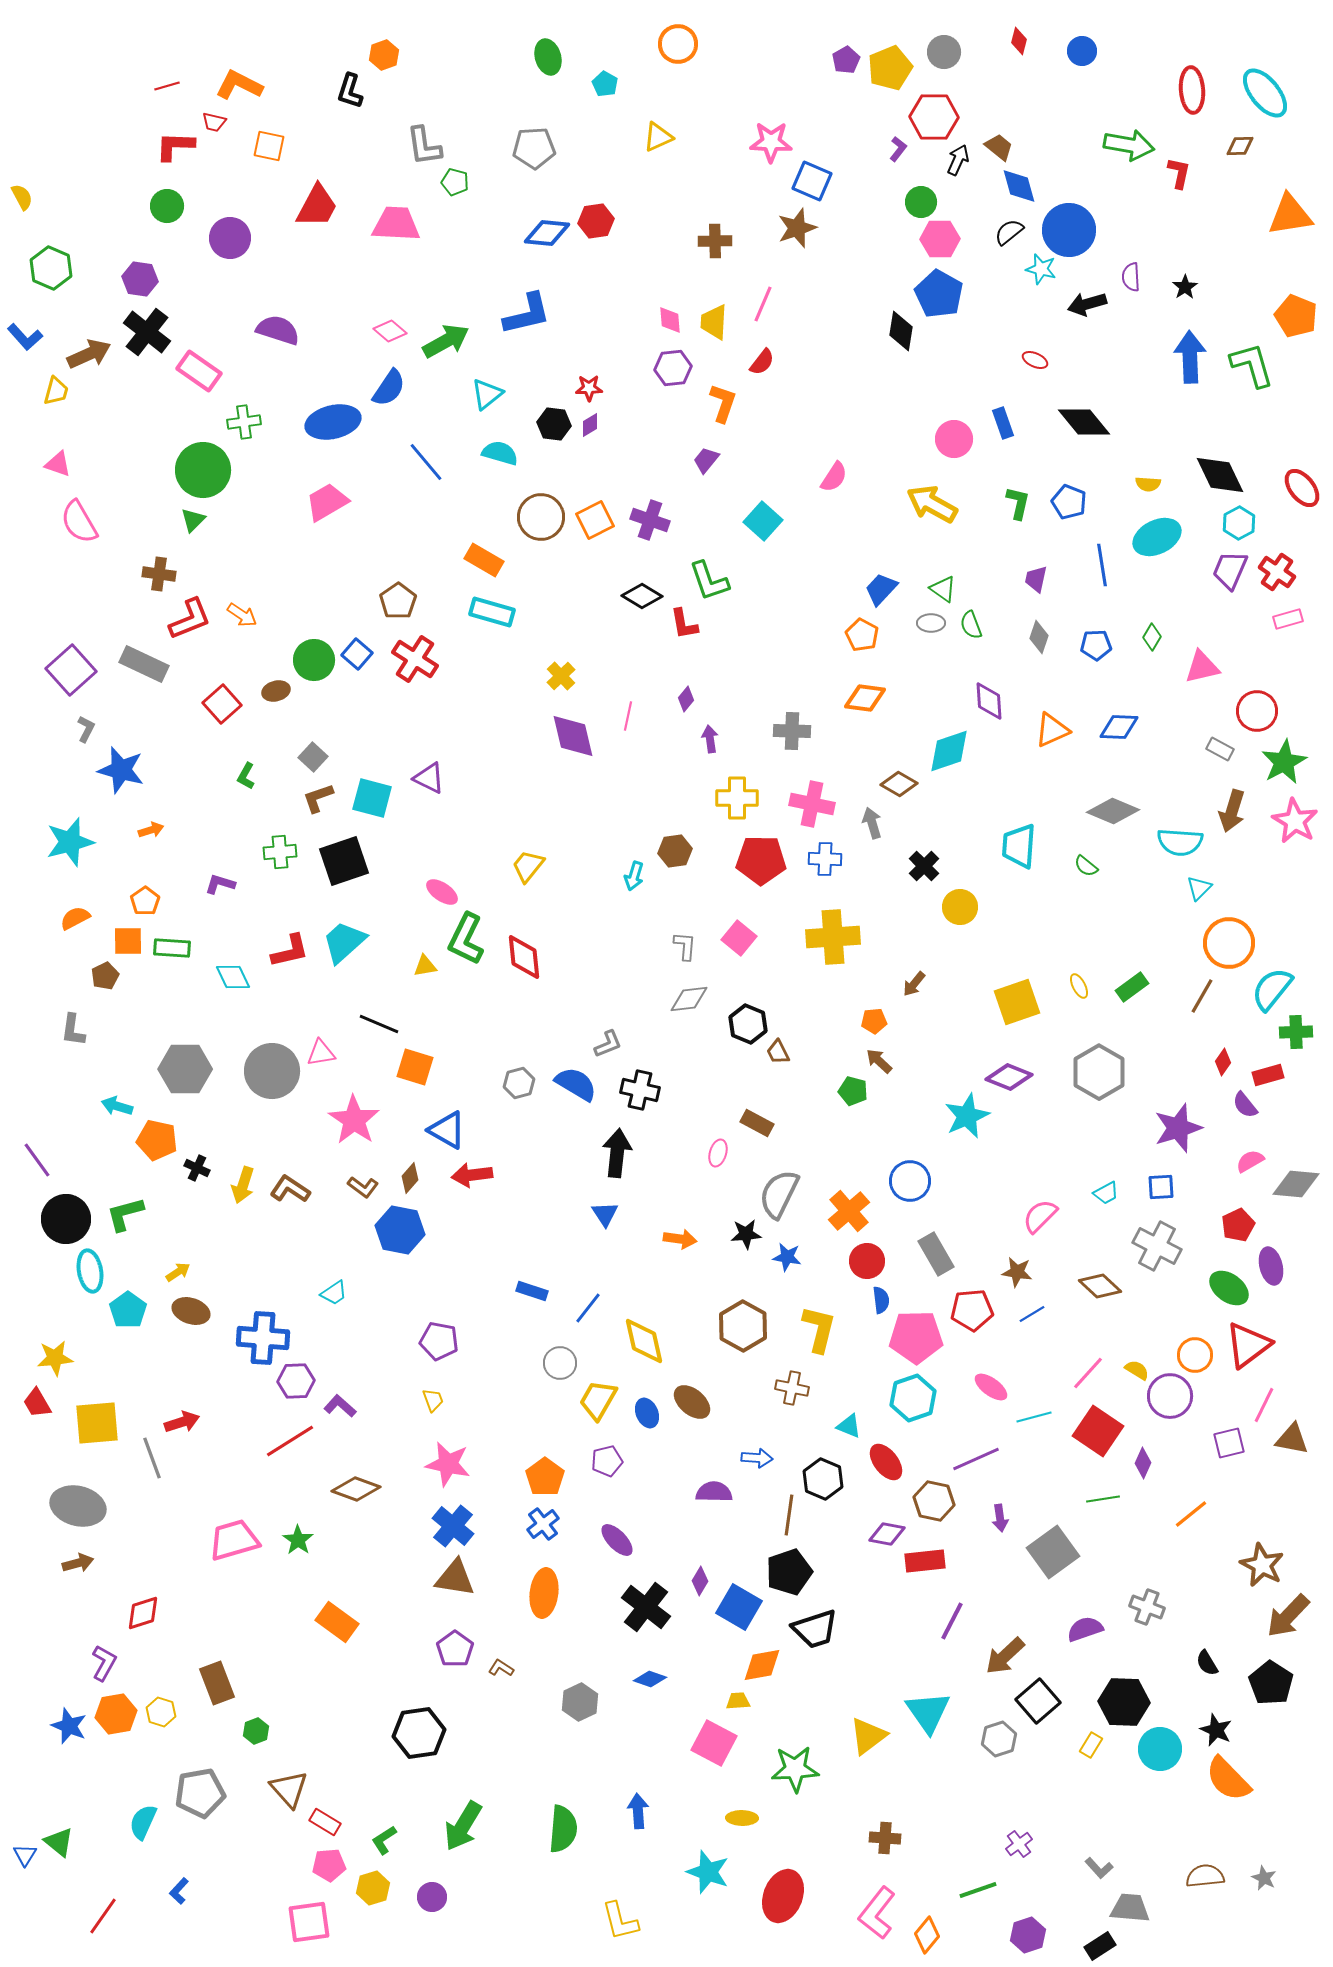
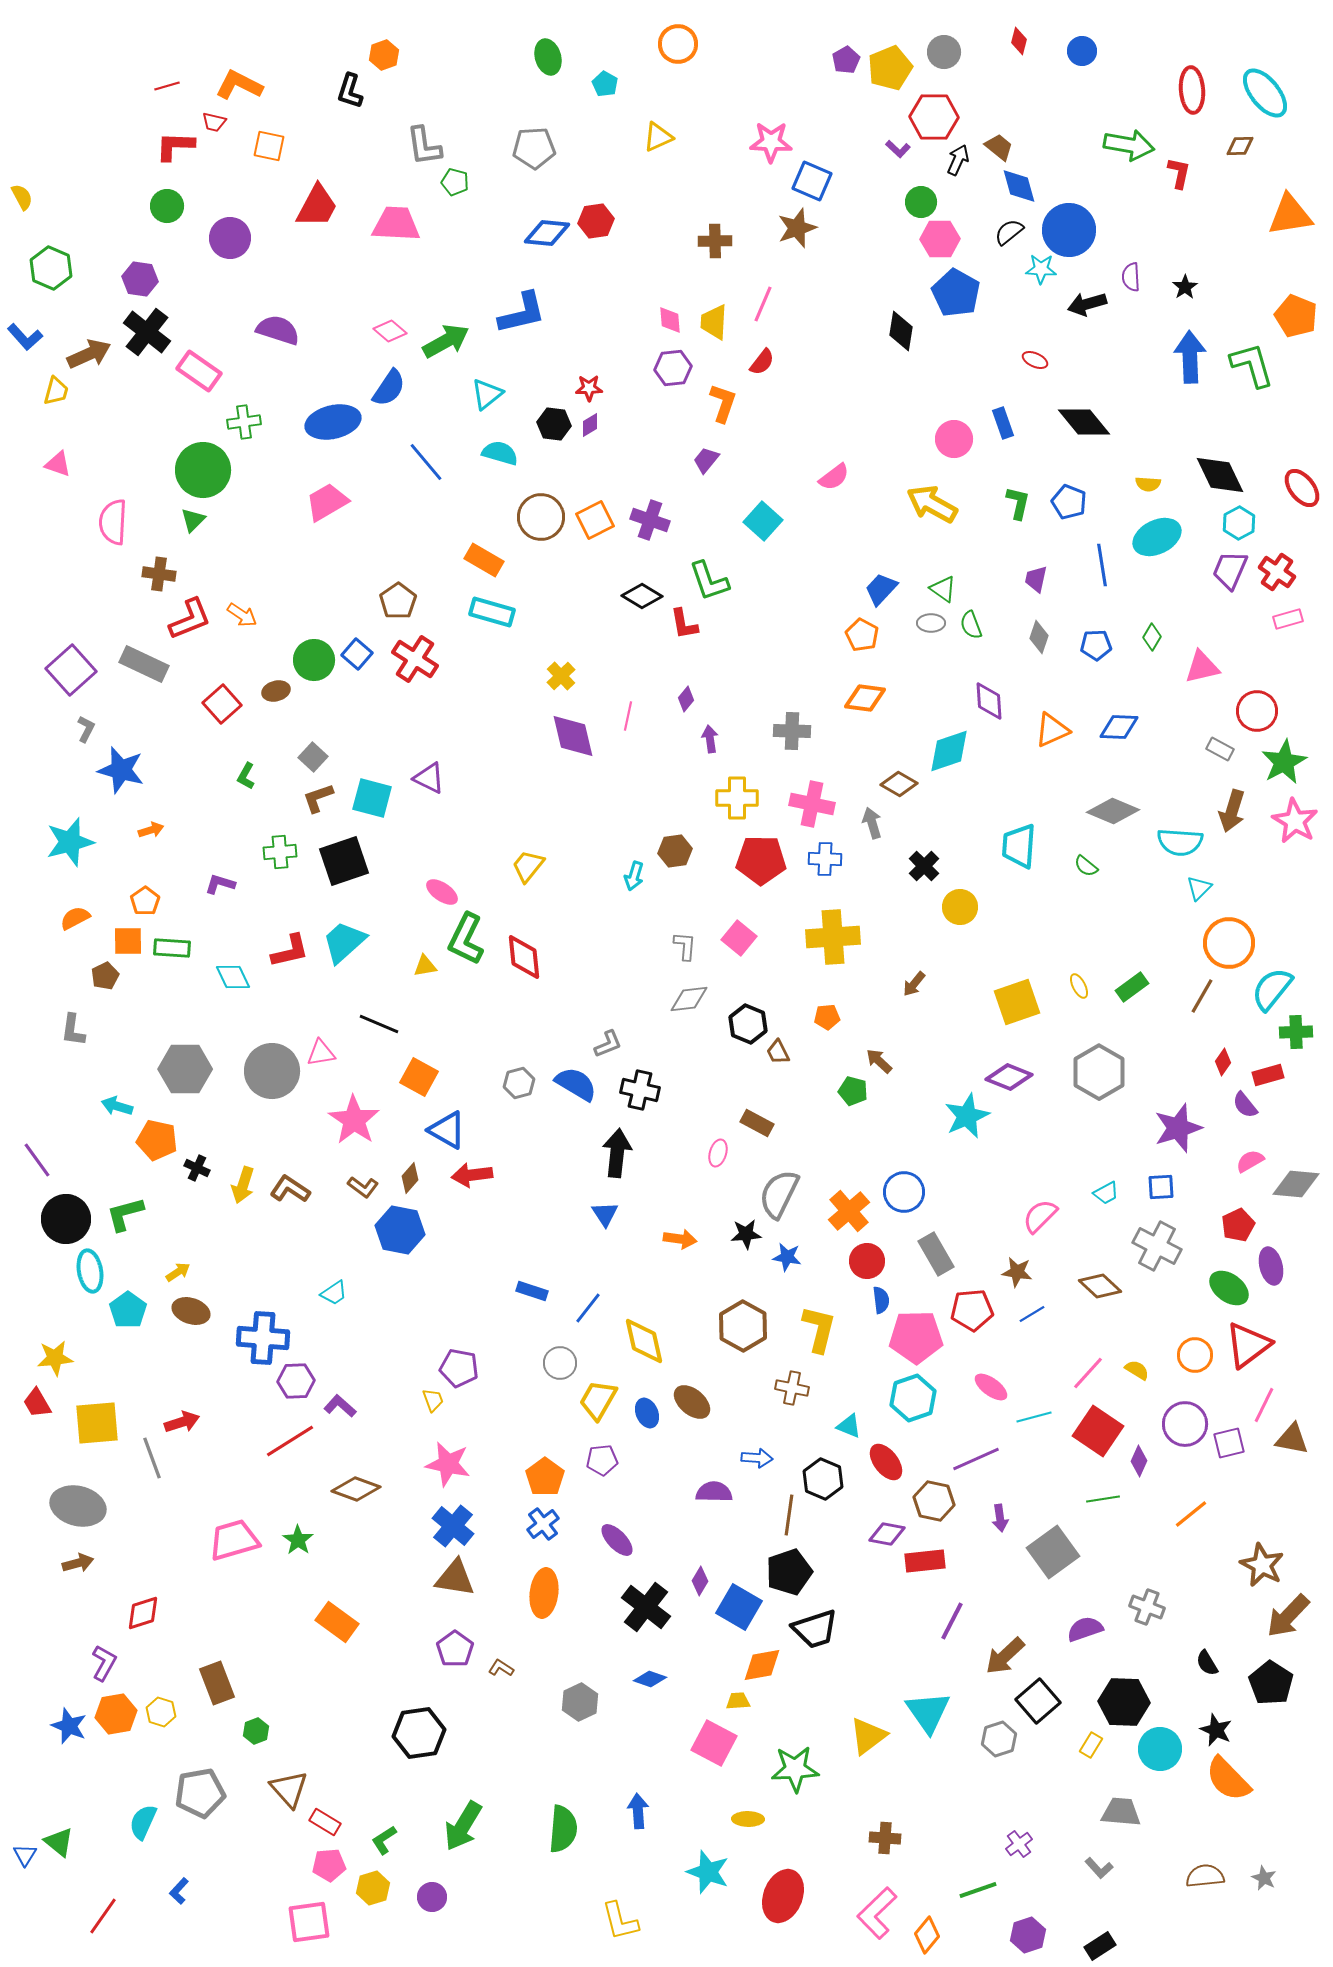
purple L-shape at (898, 149): rotated 95 degrees clockwise
cyan star at (1041, 269): rotated 12 degrees counterclockwise
blue pentagon at (939, 294): moved 17 px right, 1 px up
blue L-shape at (527, 314): moved 5 px left, 1 px up
pink semicircle at (834, 477): rotated 20 degrees clockwise
pink semicircle at (79, 522): moved 34 px right; rotated 33 degrees clockwise
orange pentagon at (874, 1021): moved 47 px left, 4 px up
orange square at (415, 1067): moved 4 px right, 10 px down; rotated 12 degrees clockwise
blue circle at (910, 1181): moved 6 px left, 11 px down
purple pentagon at (439, 1341): moved 20 px right, 27 px down
purple circle at (1170, 1396): moved 15 px right, 28 px down
purple pentagon at (607, 1461): moved 5 px left, 1 px up; rotated 8 degrees clockwise
purple diamond at (1143, 1463): moved 4 px left, 2 px up
yellow ellipse at (742, 1818): moved 6 px right, 1 px down
gray trapezoid at (1130, 1908): moved 9 px left, 96 px up
pink L-shape at (877, 1913): rotated 8 degrees clockwise
